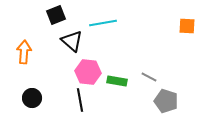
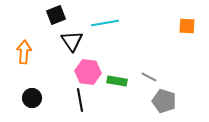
cyan line: moved 2 px right
black triangle: rotated 15 degrees clockwise
gray pentagon: moved 2 px left
